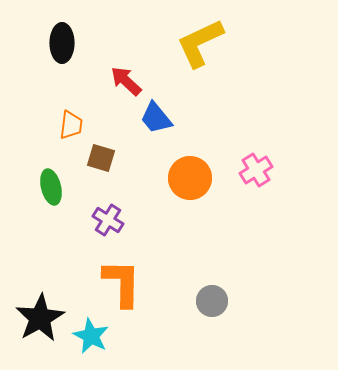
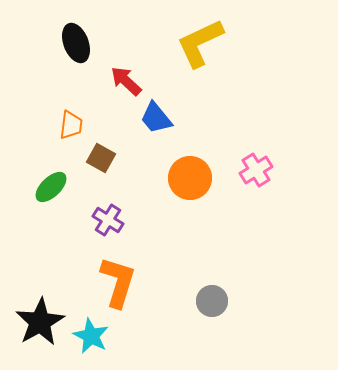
black ellipse: moved 14 px right; rotated 21 degrees counterclockwise
brown square: rotated 12 degrees clockwise
green ellipse: rotated 60 degrees clockwise
orange L-shape: moved 4 px left, 1 px up; rotated 16 degrees clockwise
black star: moved 4 px down
